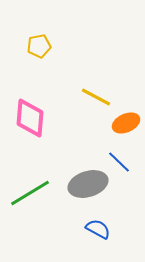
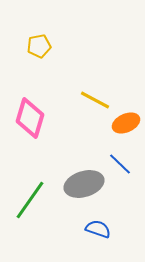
yellow line: moved 1 px left, 3 px down
pink diamond: rotated 12 degrees clockwise
blue line: moved 1 px right, 2 px down
gray ellipse: moved 4 px left
green line: moved 7 px down; rotated 24 degrees counterclockwise
blue semicircle: rotated 10 degrees counterclockwise
